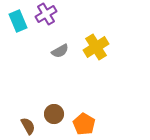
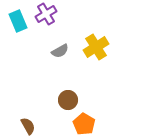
brown circle: moved 14 px right, 14 px up
